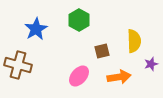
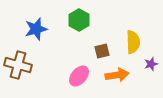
blue star: rotated 15 degrees clockwise
yellow semicircle: moved 1 px left, 1 px down
orange arrow: moved 2 px left, 2 px up
